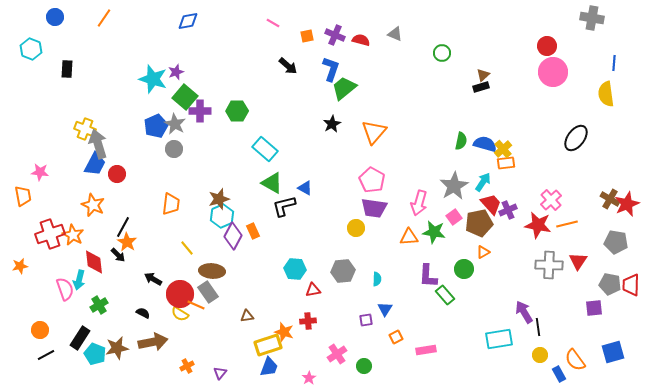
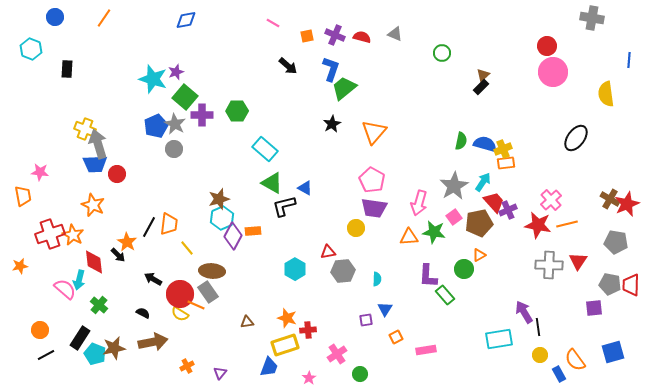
blue diamond at (188, 21): moved 2 px left, 1 px up
red semicircle at (361, 40): moved 1 px right, 3 px up
blue line at (614, 63): moved 15 px right, 3 px up
black rectangle at (481, 87): rotated 28 degrees counterclockwise
purple cross at (200, 111): moved 2 px right, 4 px down
yellow cross at (503, 149): rotated 18 degrees clockwise
blue trapezoid at (95, 164): rotated 60 degrees clockwise
orange trapezoid at (171, 204): moved 2 px left, 20 px down
red trapezoid at (491, 204): moved 3 px right, 2 px up
cyan hexagon at (222, 216): moved 2 px down
black line at (123, 227): moved 26 px right
orange rectangle at (253, 231): rotated 70 degrees counterclockwise
orange triangle at (483, 252): moved 4 px left, 3 px down
cyan hexagon at (295, 269): rotated 25 degrees clockwise
pink semicircle at (65, 289): rotated 30 degrees counterclockwise
red triangle at (313, 290): moved 15 px right, 38 px up
green cross at (99, 305): rotated 18 degrees counterclockwise
brown triangle at (247, 316): moved 6 px down
red cross at (308, 321): moved 9 px down
orange star at (284, 332): moved 3 px right, 14 px up
yellow rectangle at (268, 345): moved 17 px right
brown star at (117, 348): moved 3 px left
green circle at (364, 366): moved 4 px left, 8 px down
